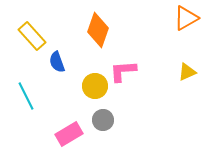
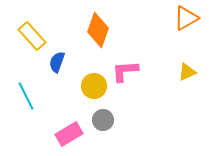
blue semicircle: rotated 40 degrees clockwise
pink L-shape: moved 2 px right
yellow circle: moved 1 px left
